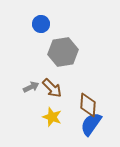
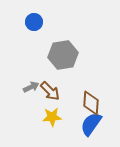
blue circle: moved 7 px left, 2 px up
gray hexagon: moved 3 px down
brown arrow: moved 2 px left, 3 px down
brown diamond: moved 3 px right, 2 px up
yellow star: rotated 24 degrees counterclockwise
